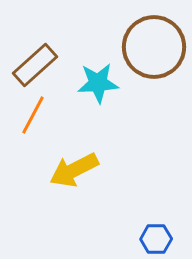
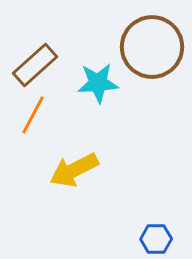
brown circle: moved 2 px left
